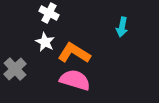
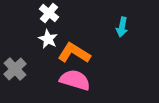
white cross: rotated 12 degrees clockwise
white star: moved 3 px right, 3 px up
